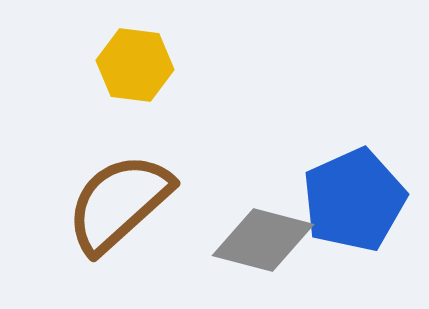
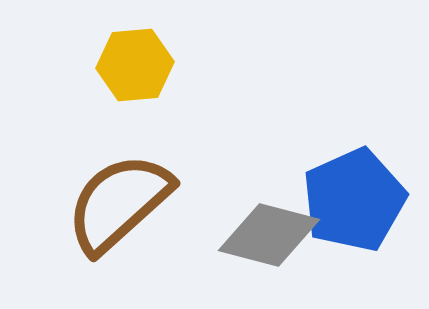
yellow hexagon: rotated 12 degrees counterclockwise
gray diamond: moved 6 px right, 5 px up
